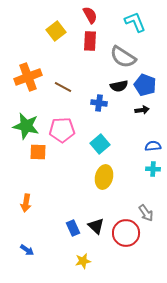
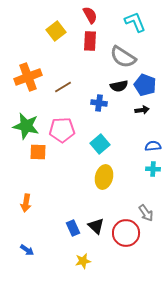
brown line: rotated 60 degrees counterclockwise
